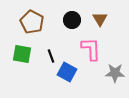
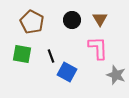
pink L-shape: moved 7 px right, 1 px up
gray star: moved 1 px right, 2 px down; rotated 18 degrees clockwise
